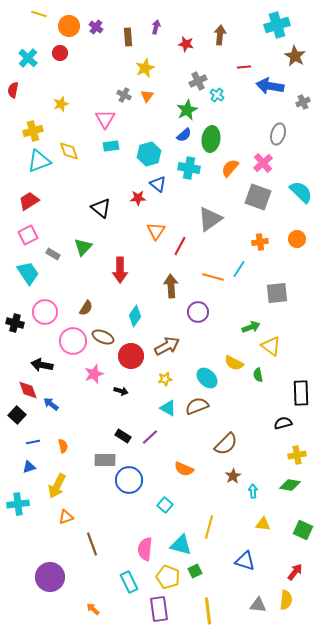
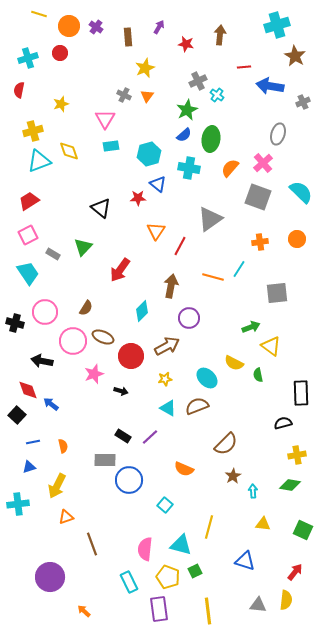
purple arrow at (156, 27): moved 3 px right; rotated 16 degrees clockwise
cyan cross at (28, 58): rotated 30 degrees clockwise
red semicircle at (13, 90): moved 6 px right
red arrow at (120, 270): rotated 35 degrees clockwise
brown arrow at (171, 286): rotated 15 degrees clockwise
purple circle at (198, 312): moved 9 px left, 6 px down
cyan diamond at (135, 316): moved 7 px right, 5 px up; rotated 10 degrees clockwise
black arrow at (42, 365): moved 4 px up
orange arrow at (93, 609): moved 9 px left, 2 px down
